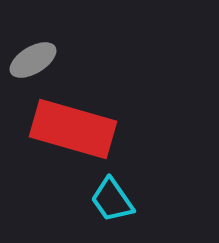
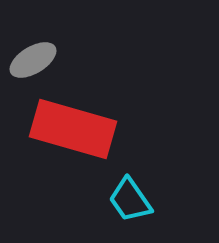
cyan trapezoid: moved 18 px right
